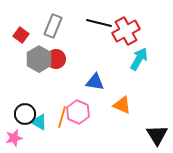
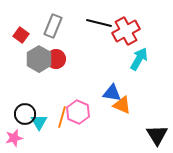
blue triangle: moved 17 px right, 11 px down
cyan triangle: rotated 30 degrees clockwise
